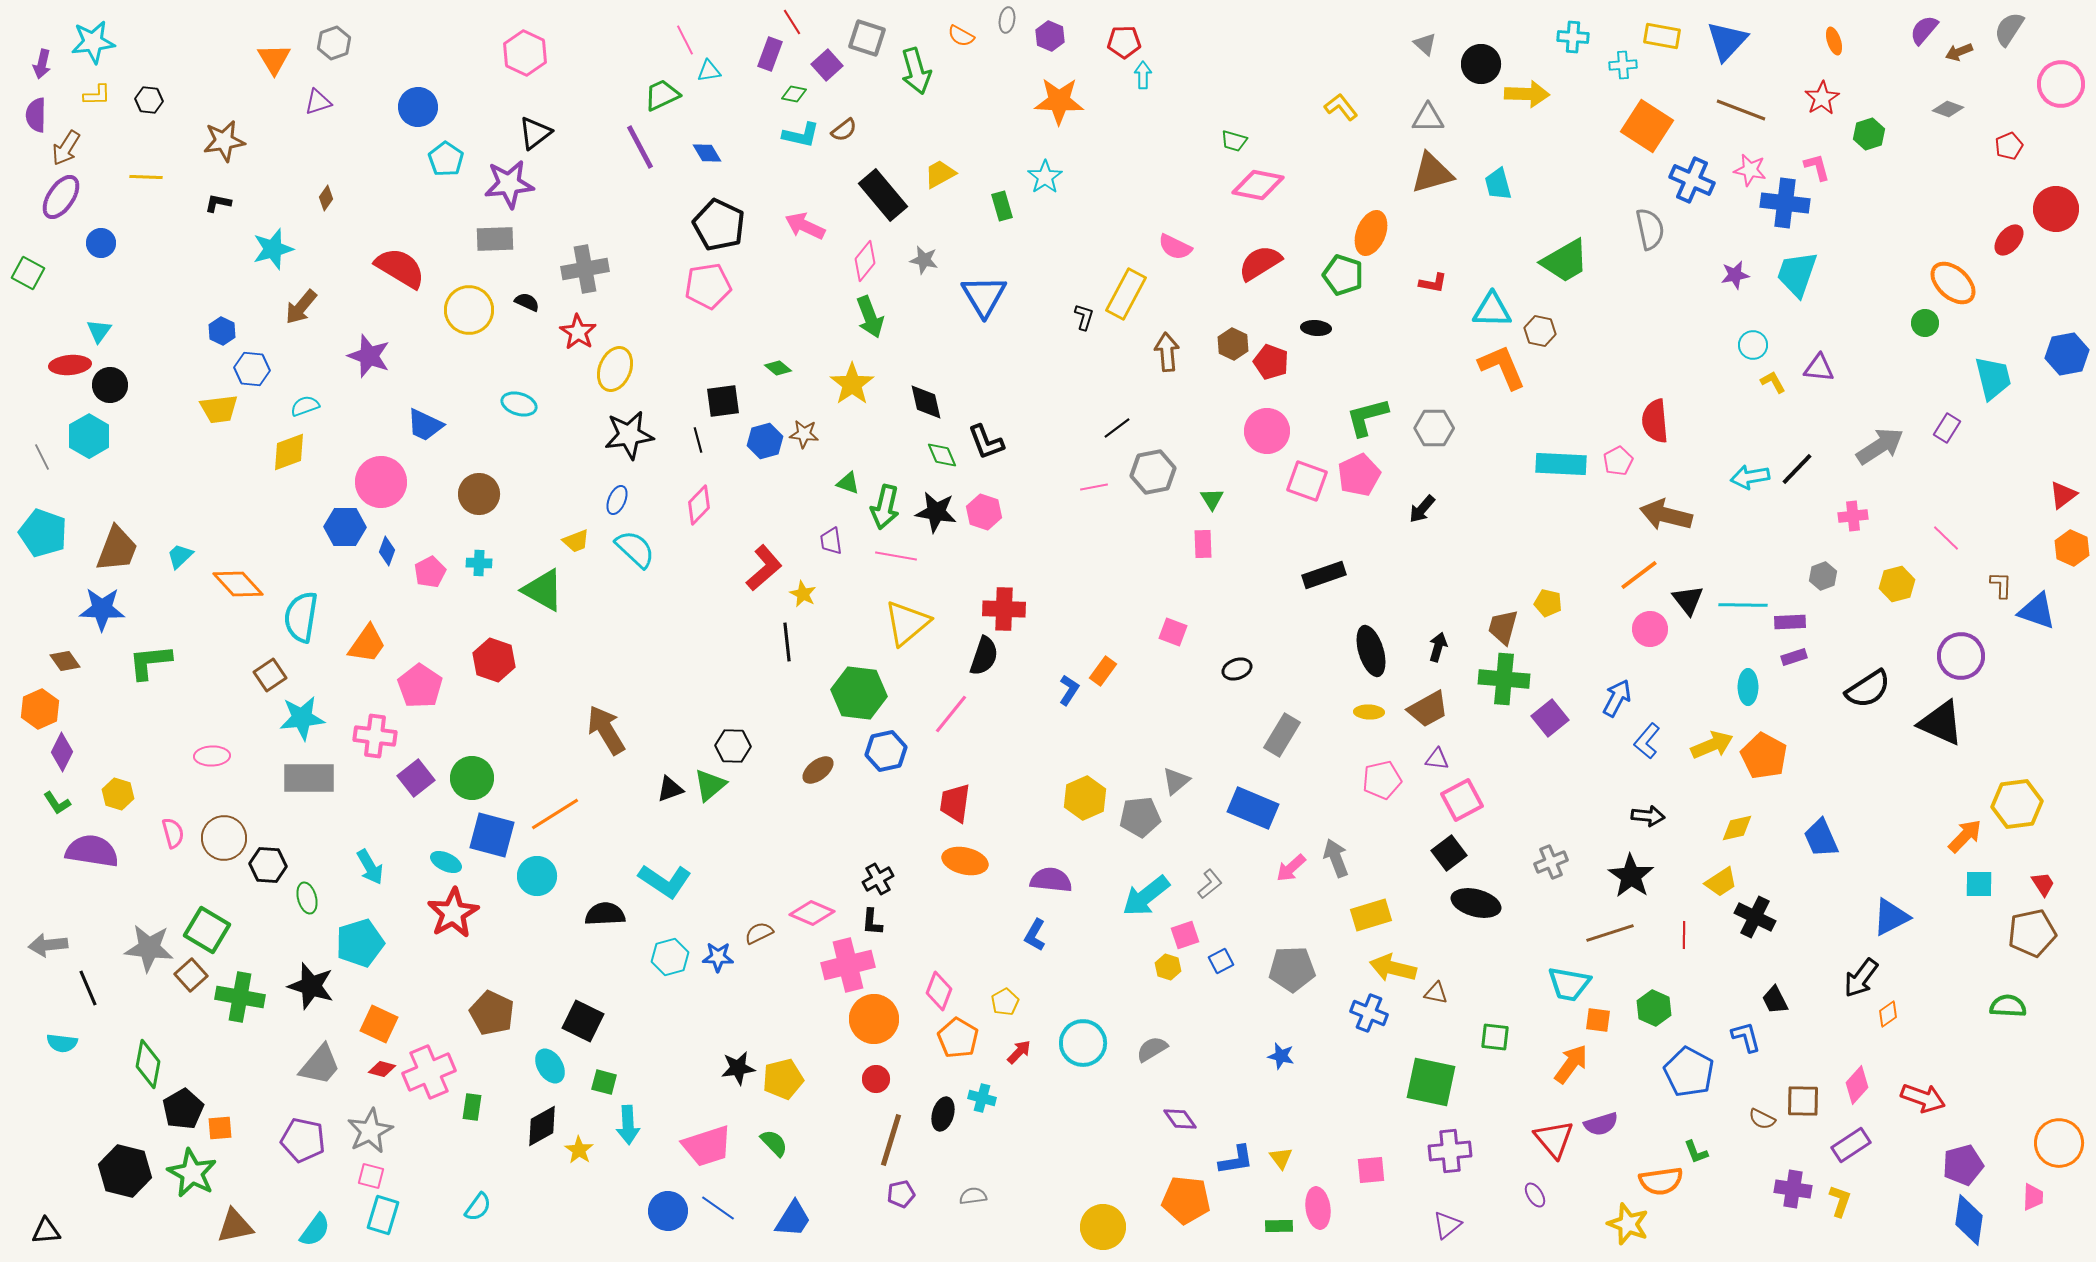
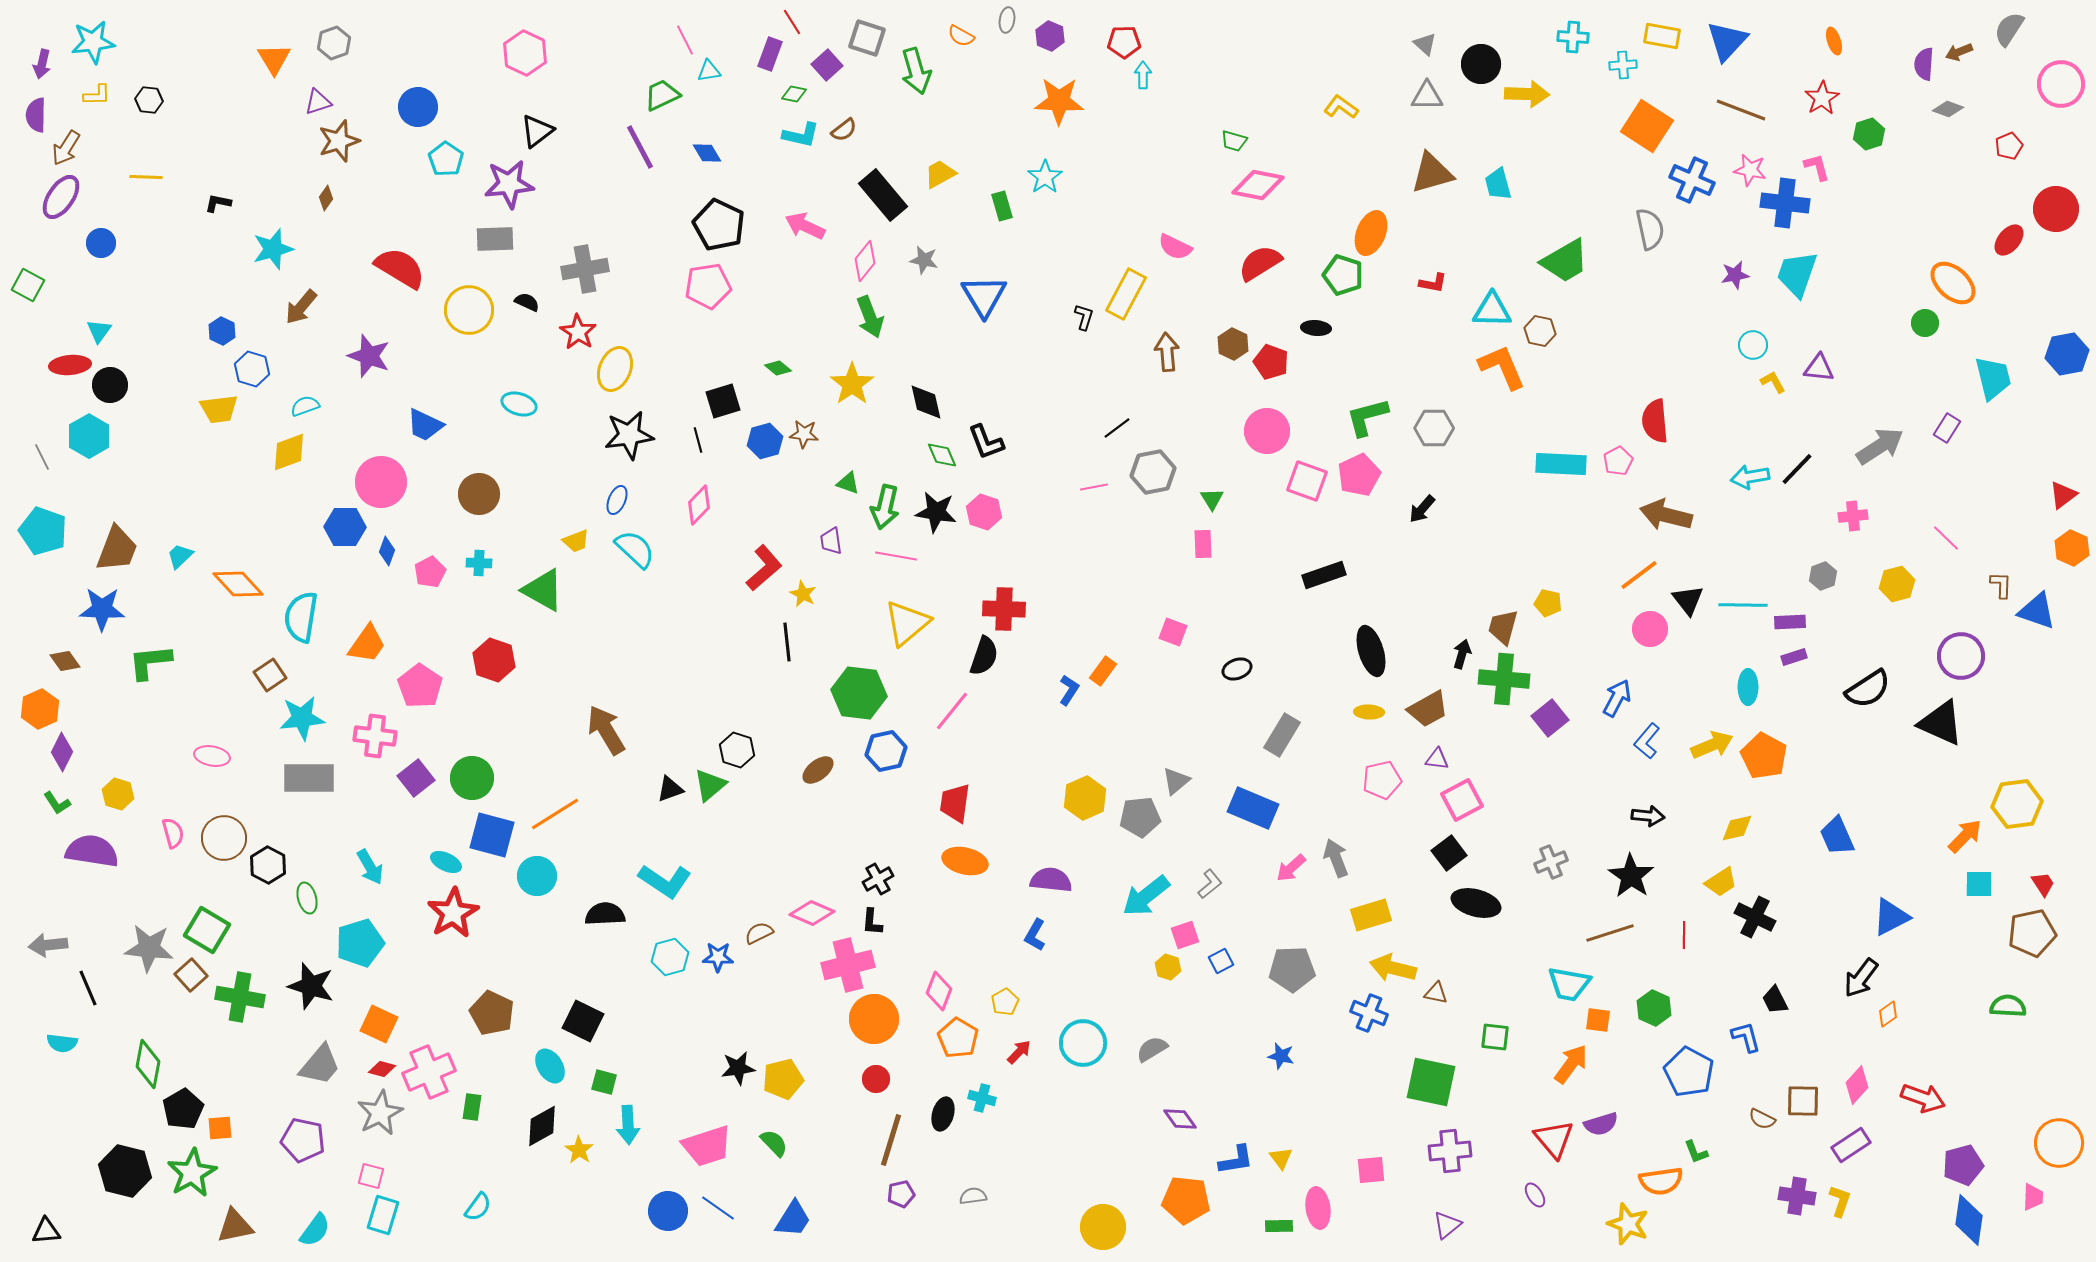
purple semicircle at (1924, 30): moved 34 px down; rotated 36 degrees counterclockwise
yellow L-shape at (1341, 107): rotated 16 degrees counterclockwise
gray triangle at (1428, 118): moved 1 px left, 22 px up
black triangle at (535, 133): moved 2 px right, 2 px up
brown star at (224, 141): moved 115 px right; rotated 9 degrees counterclockwise
green square at (28, 273): moved 12 px down
blue hexagon at (252, 369): rotated 12 degrees clockwise
black square at (723, 401): rotated 9 degrees counterclockwise
cyan pentagon at (43, 533): moved 2 px up
black arrow at (1438, 647): moved 24 px right, 7 px down
pink line at (951, 714): moved 1 px right, 3 px up
black hexagon at (733, 746): moved 4 px right, 4 px down; rotated 16 degrees clockwise
pink ellipse at (212, 756): rotated 12 degrees clockwise
blue trapezoid at (1821, 838): moved 16 px right, 2 px up
black hexagon at (268, 865): rotated 24 degrees clockwise
gray star at (370, 1131): moved 10 px right, 18 px up
green star at (192, 1173): rotated 15 degrees clockwise
purple cross at (1793, 1189): moved 4 px right, 7 px down
